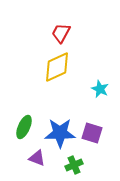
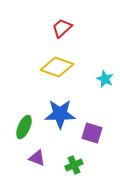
red trapezoid: moved 1 px right, 5 px up; rotated 20 degrees clockwise
yellow diamond: rotated 44 degrees clockwise
cyan star: moved 5 px right, 10 px up
blue star: moved 19 px up
